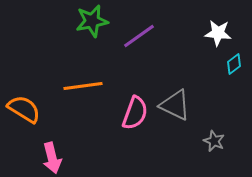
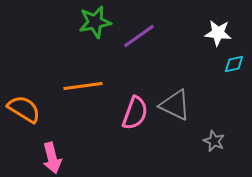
green star: moved 3 px right, 1 px down
cyan diamond: rotated 25 degrees clockwise
